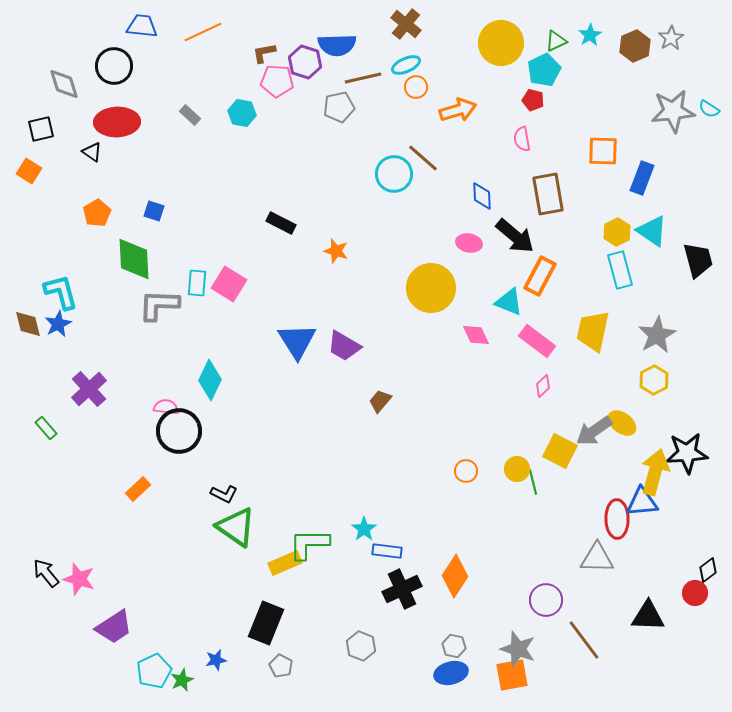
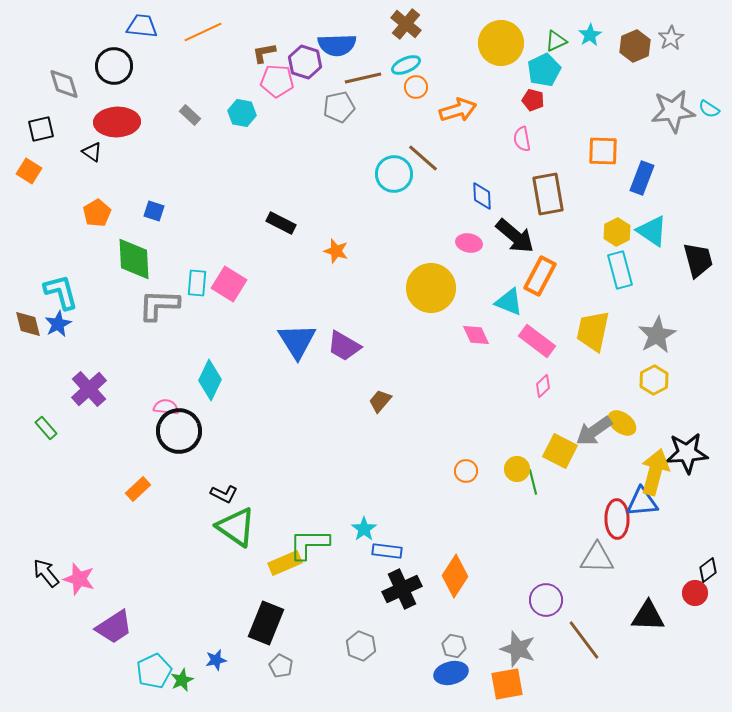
orange square at (512, 675): moved 5 px left, 9 px down
